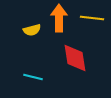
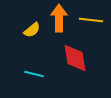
yellow line: moved 1 px left, 2 px down
yellow semicircle: rotated 24 degrees counterclockwise
cyan line: moved 1 px right, 3 px up
